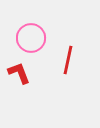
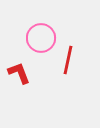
pink circle: moved 10 px right
